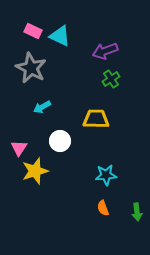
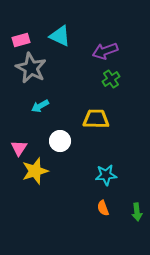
pink rectangle: moved 12 px left, 9 px down; rotated 42 degrees counterclockwise
cyan arrow: moved 2 px left, 1 px up
